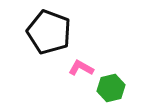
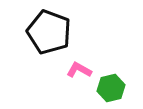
pink L-shape: moved 2 px left, 2 px down
